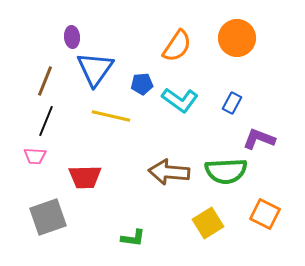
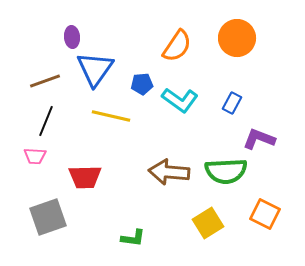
brown line: rotated 48 degrees clockwise
